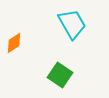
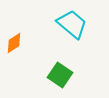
cyan trapezoid: rotated 20 degrees counterclockwise
